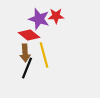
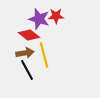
brown arrow: rotated 96 degrees counterclockwise
black line: moved 2 px down; rotated 50 degrees counterclockwise
